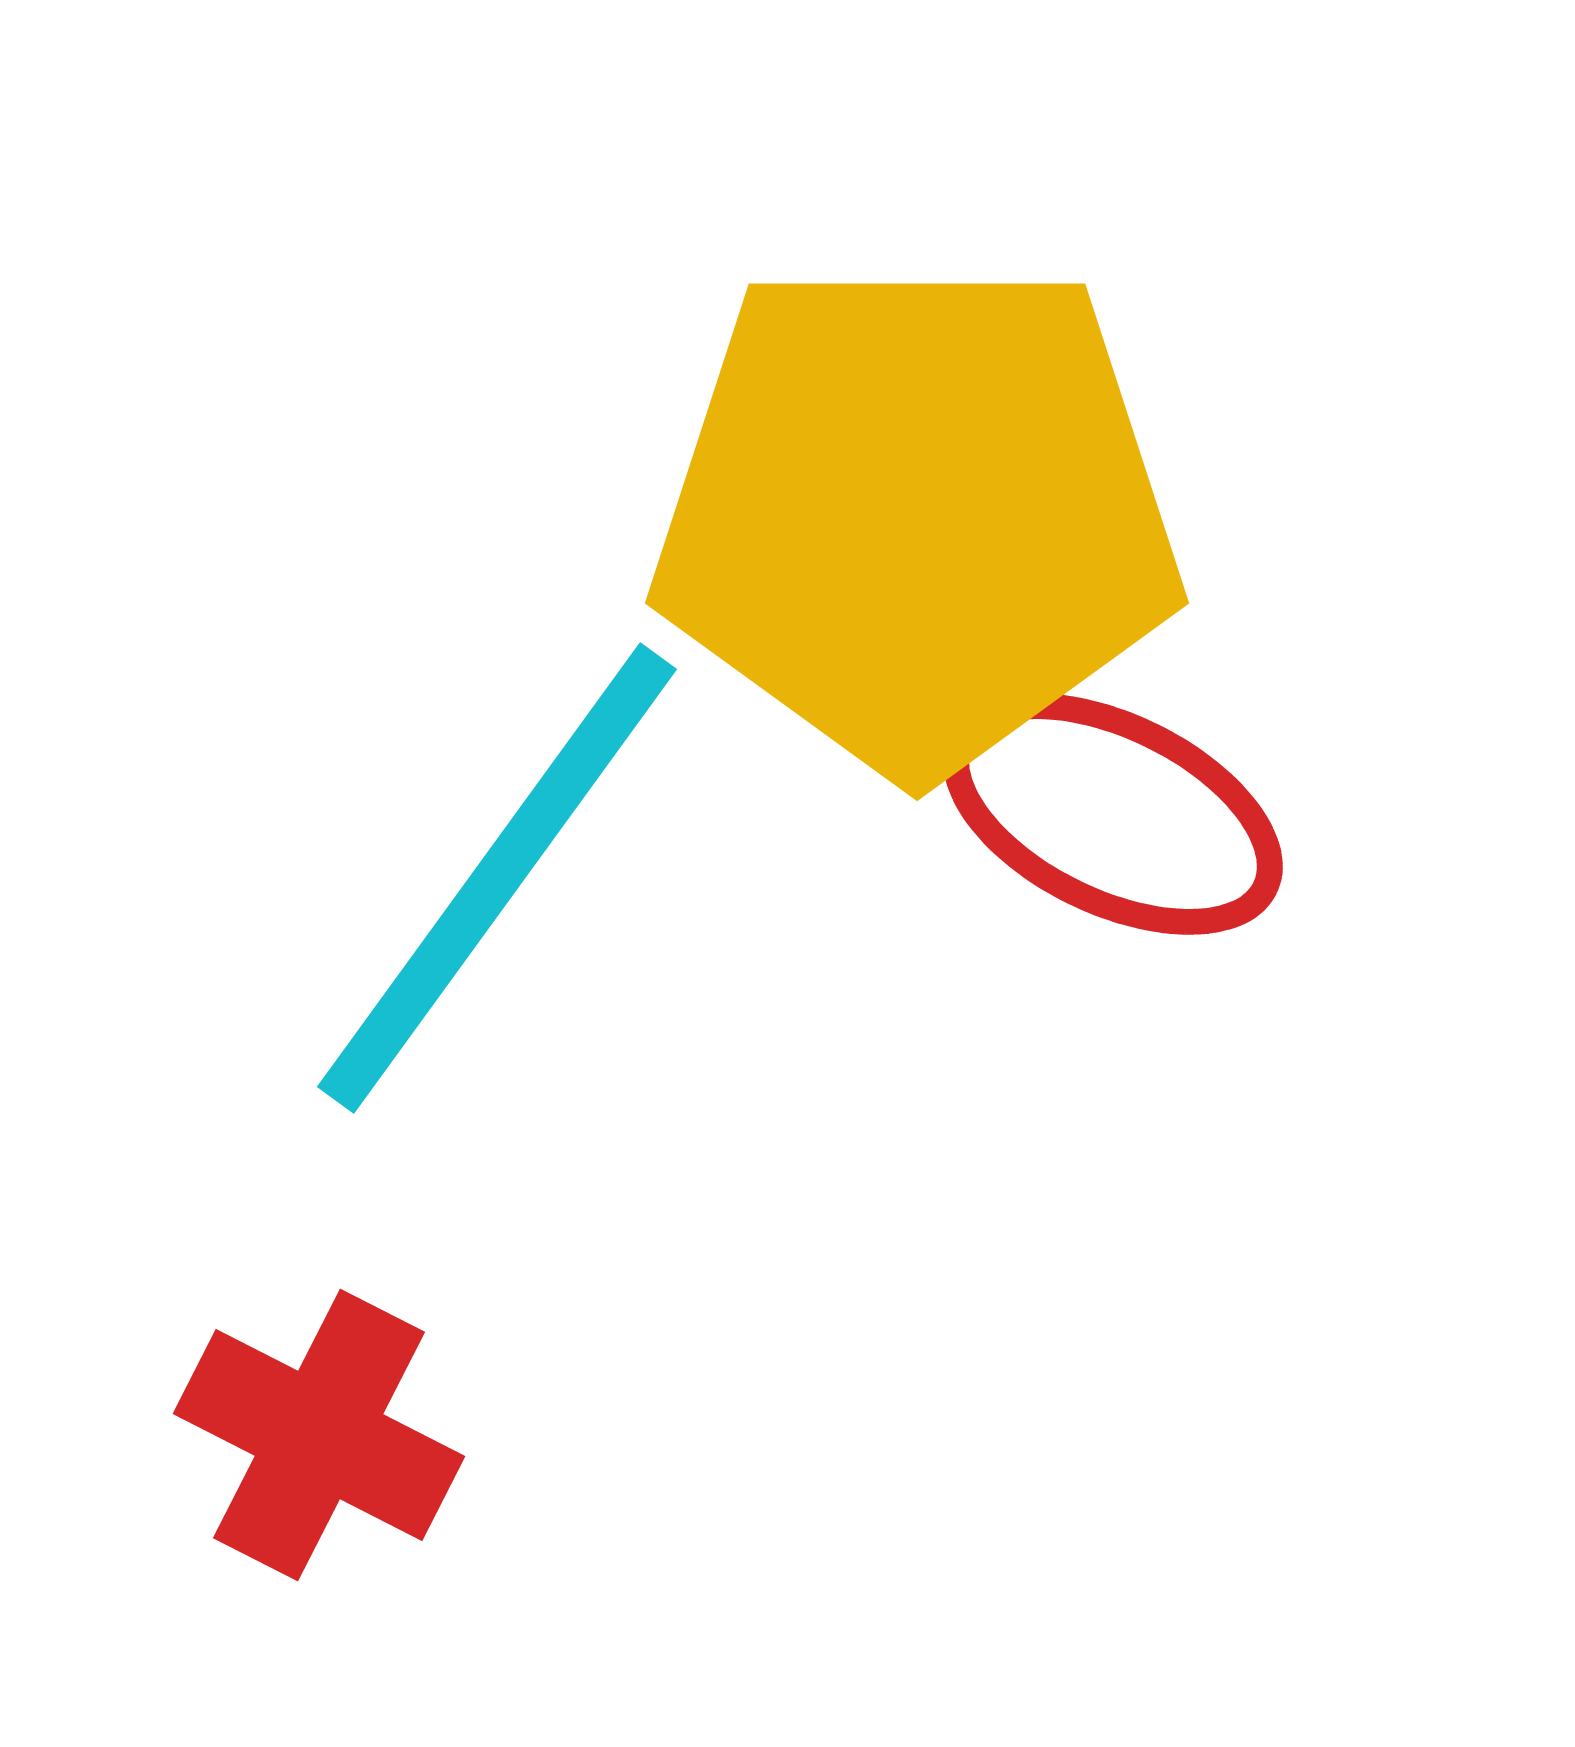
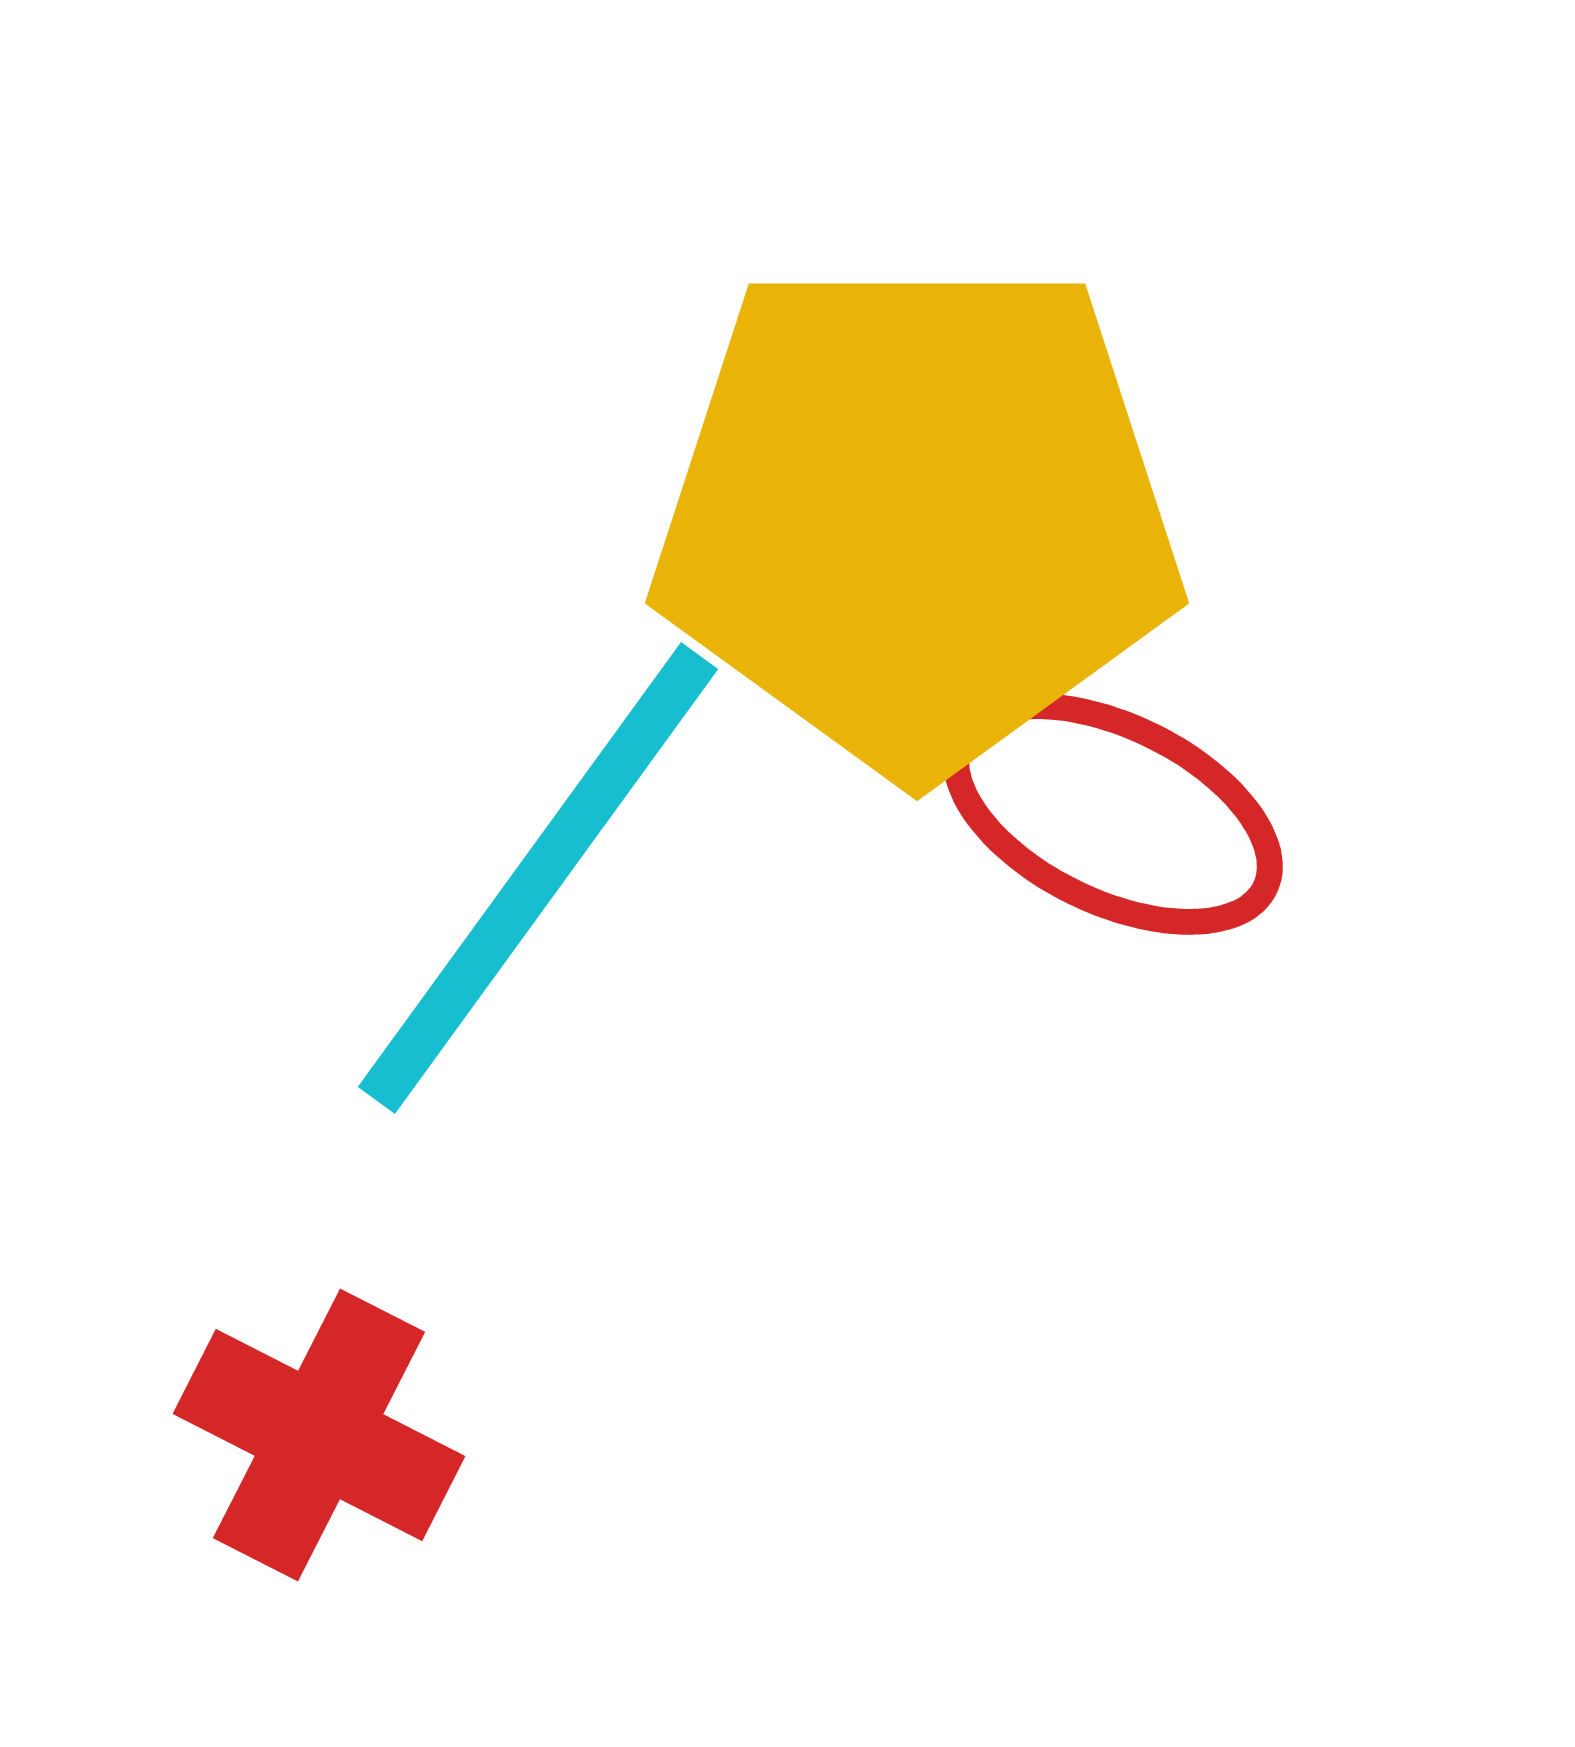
cyan line: moved 41 px right
